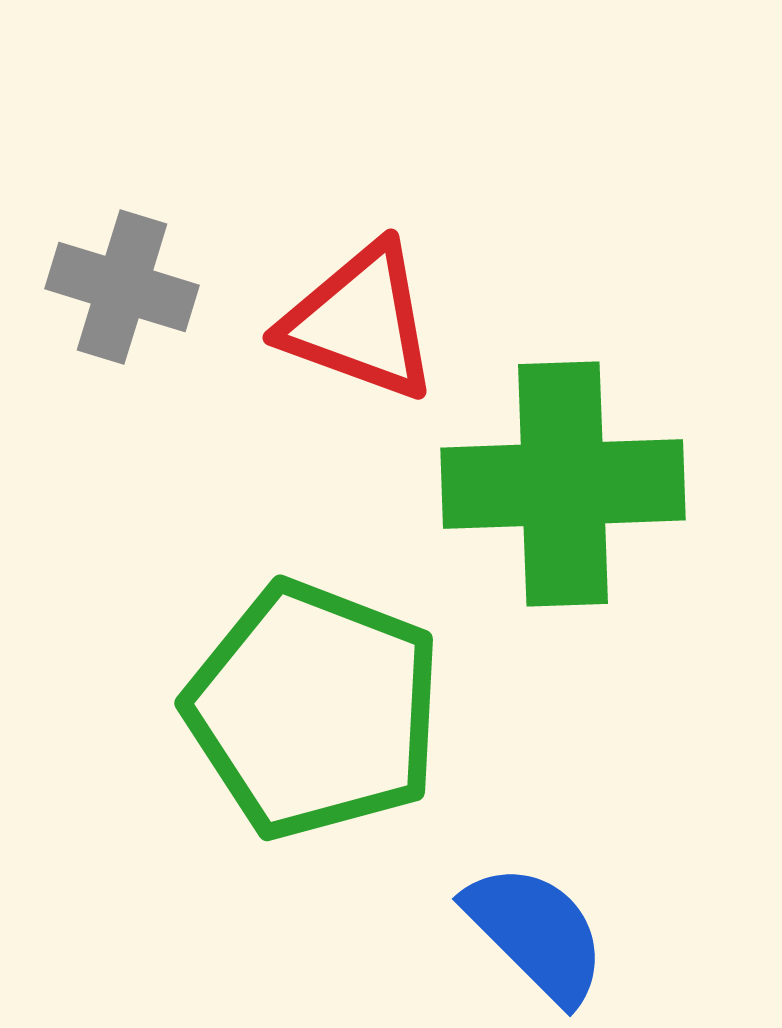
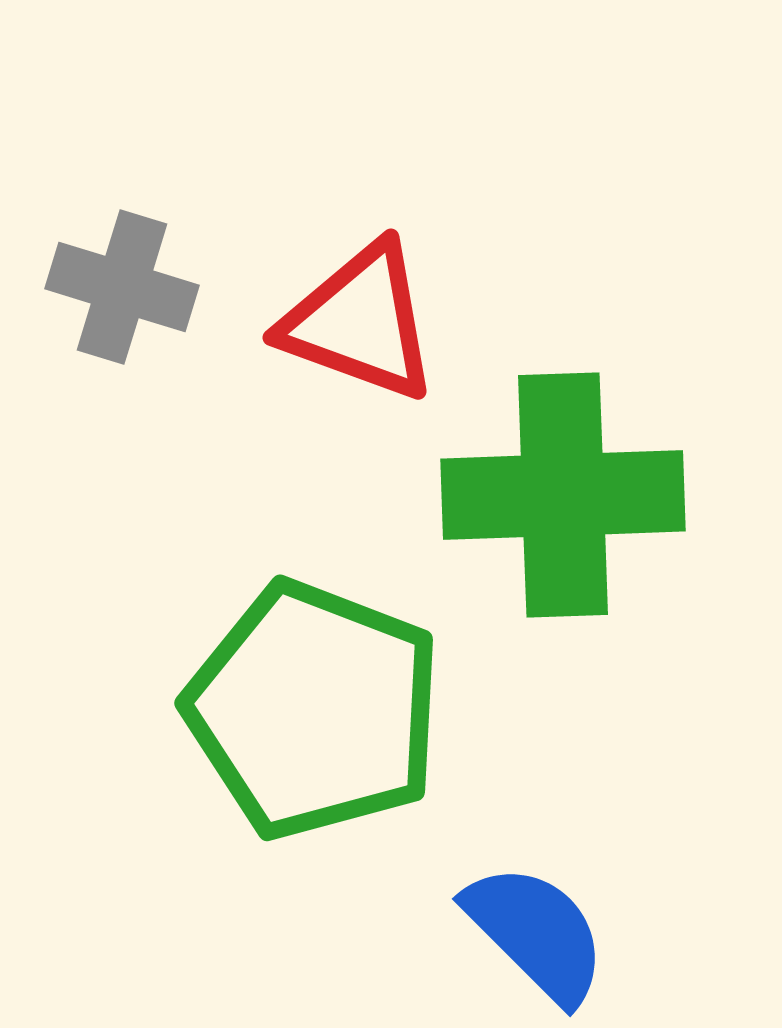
green cross: moved 11 px down
